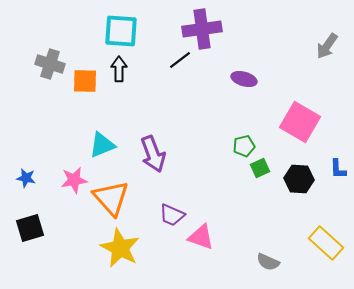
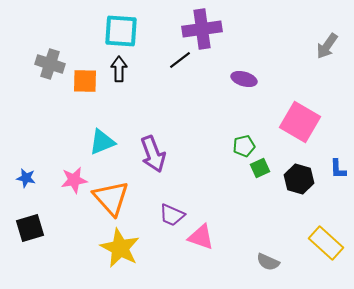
cyan triangle: moved 3 px up
black hexagon: rotated 12 degrees clockwise
